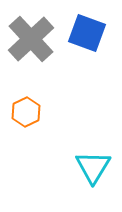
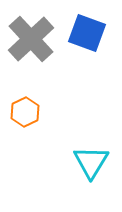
orange hexagon: moved 1 px left
cyan triangle: moved 2 px left, 5 px up
